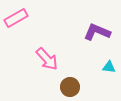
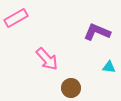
brown circle: moved 1 px right, 1 px down
